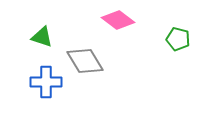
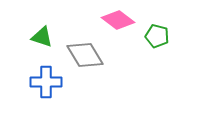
green pentagon: moved 21 px left, 3 px up
gray diamond: moved 6 px up
